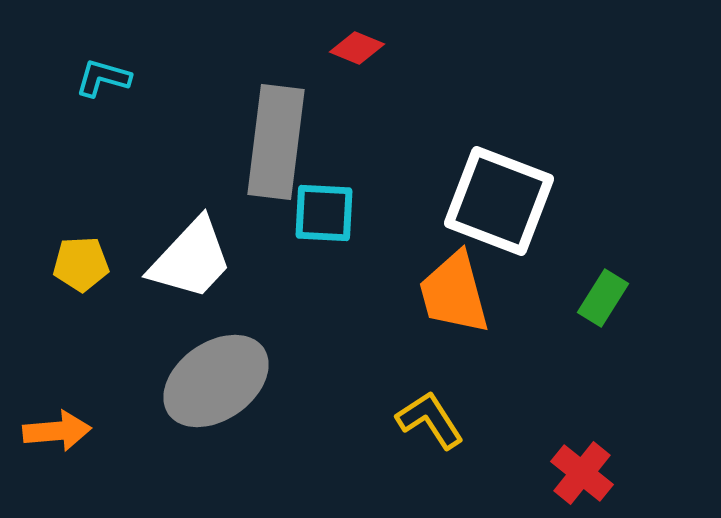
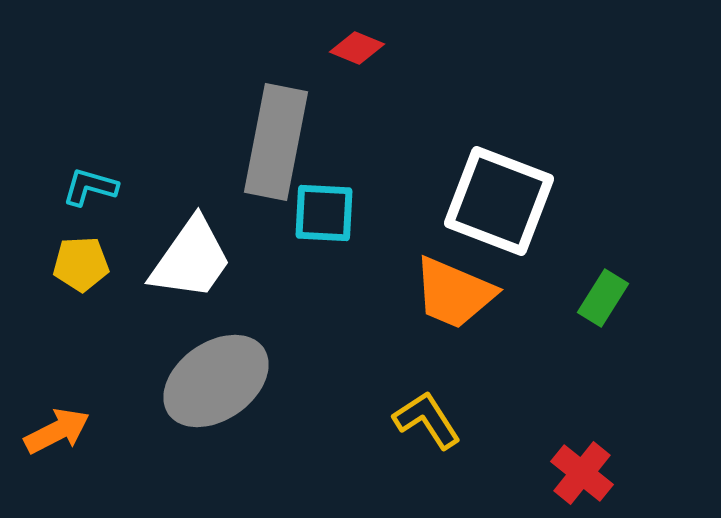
cyan L-shape: moved 13 px left, 109 px down
gray rectangle: rotated 4 degrees clockwise
white trapezoid: rotated 8 degrees counterclockwise
orange trapezoid: rotated 52 degrees counterclockwise
yellow L-shape: moved 3 px left
orange arrow: rotated 22 degrees counterclockwise
